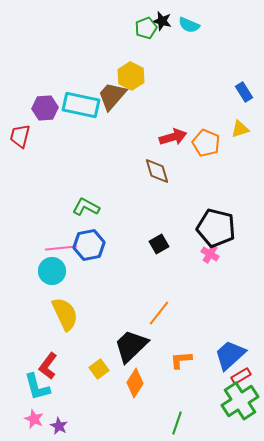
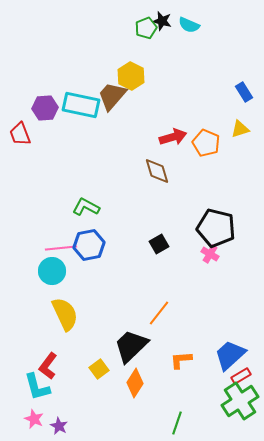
red trapezoid: moved 2 px up; rotated 35 degrees counterclockwise
